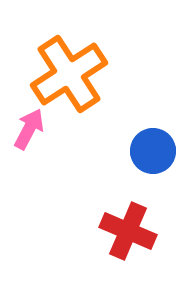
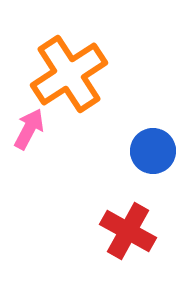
red cross: rotated 6 degrees clockwise
